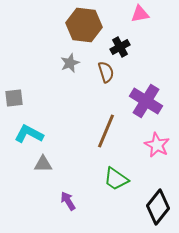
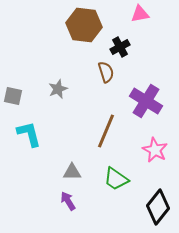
gray star: moved 12 px left, 26 px down
gray square: moved 1 px left, 2 px up; rotated 18 degrees clockwise
cyan L-shape: rotated 48 degrees clockwise
pink star: moved 2 px left, 5 px down
gray triangle: moved 29 px right, 8 px down
